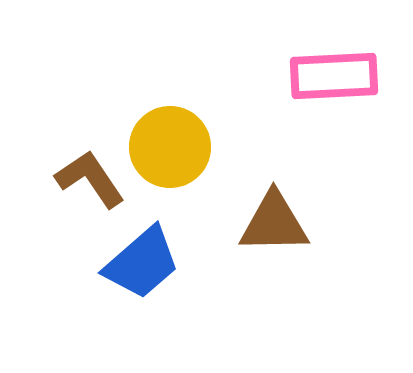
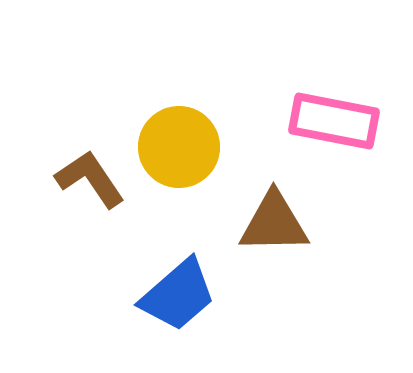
pink rectangle: moved 45 px down; rotated 14 degrees clockwise
yellow circle: moved 9 px right
blue trapezoid: moved 36 px right, 32 px down
